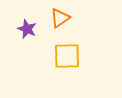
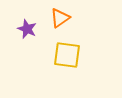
yellow square: moved 1 px up; rotated 8 degrees clockwise
